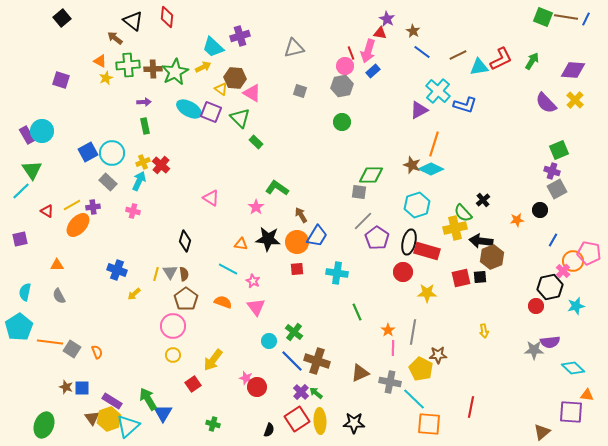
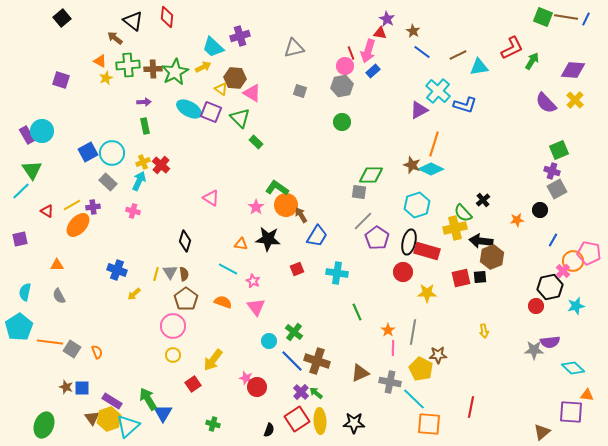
red L-shape at (501, 59): moved 11 px right, 11 px up
orange circle at (297, 242): moved 11 px left, 37 px up
red square at (297, 269): rotated 16 degrees counterclockwise
